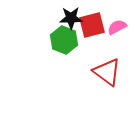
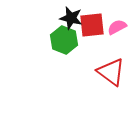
black star: rotated 15 degrees clockwise
red square: rotated 8 degrees clockwise
red triangle: moved 4 px right
